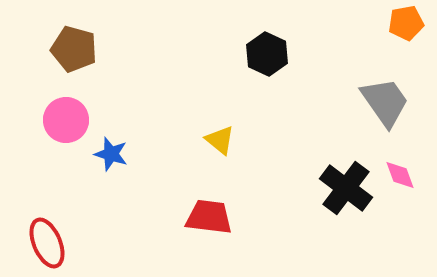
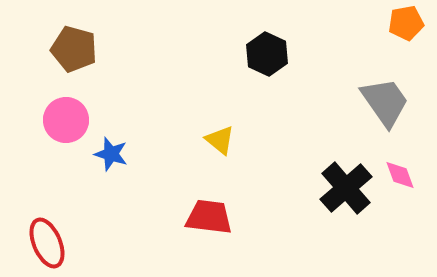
black cross: rotated 12 degrees clockwise
